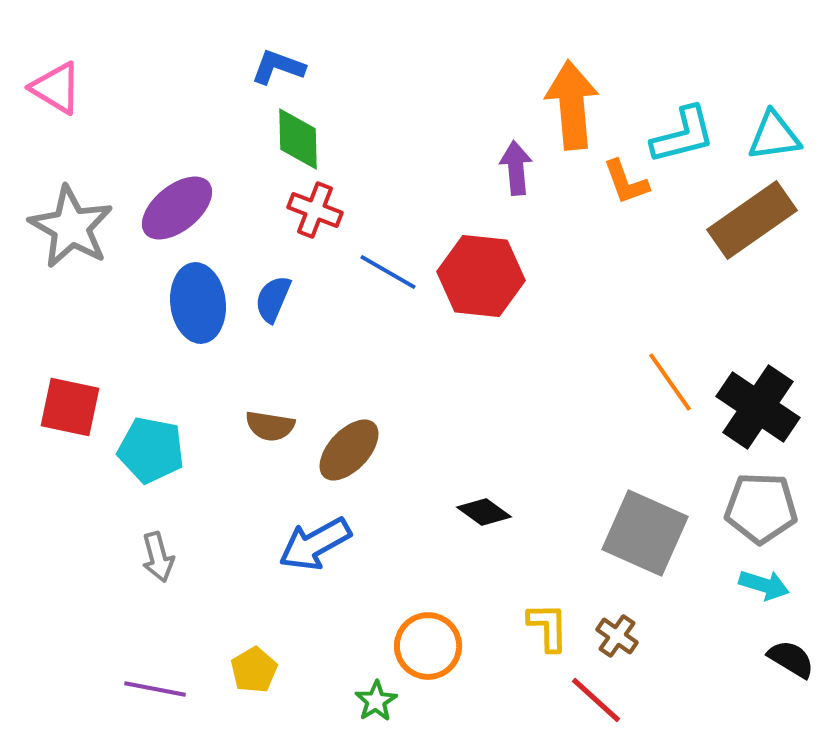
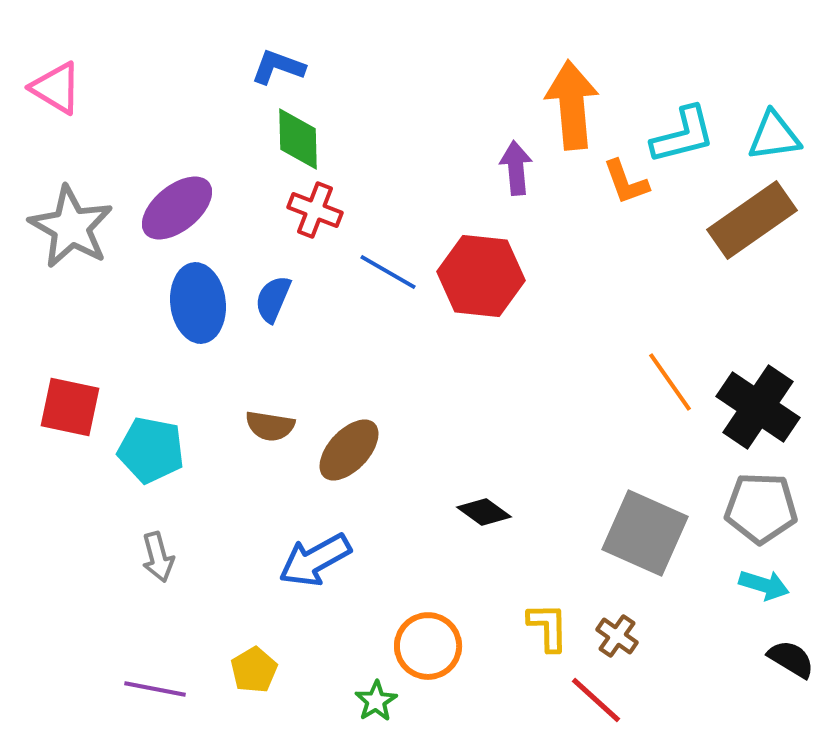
blue arrow: moved 16 px down
